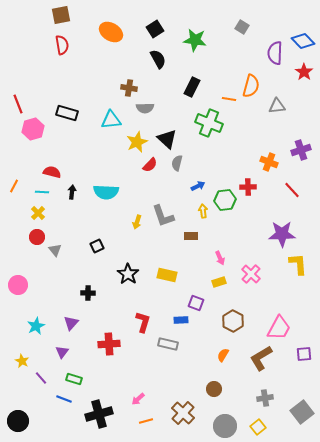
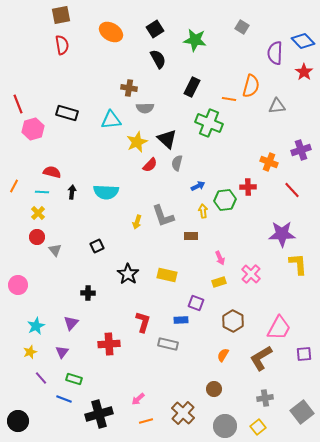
yellow star at (22, 361): moved 8 px right, 9 px up; rotated 24 degrees clockwise
